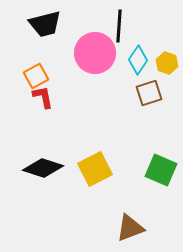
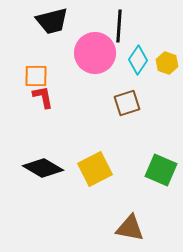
black trapezoid: moved 7 px right, 3 px up
orange square: rotated 30 degrees clockwise
brown square: moved 22 px left, 10 px down
black diamond: rotated 12 degrees clockwise
brown triangle: rotated 32 degrees clockwise
